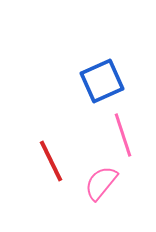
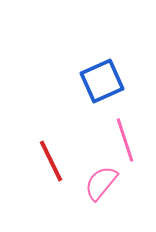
pink line: moved 2 px right, 5 px down
